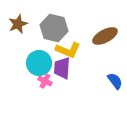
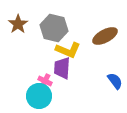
brown star: rotated 12 degrees counterclockwise
cyan circle: moved 33 px down
